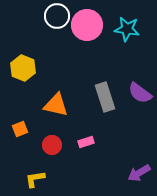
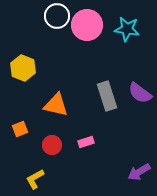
gray rectangle: moved 2 px right, 1 px up
purple arrow: moved 1 px up
yellow L-shape: rotated 20 degrees counterclockwise
